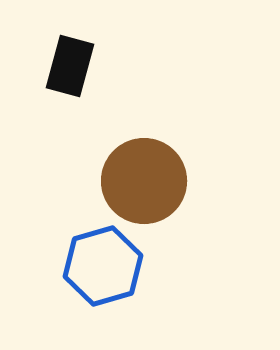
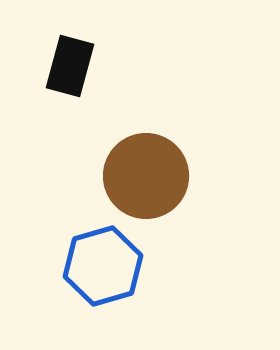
brown circle: moved 2 px right, 5 px up
